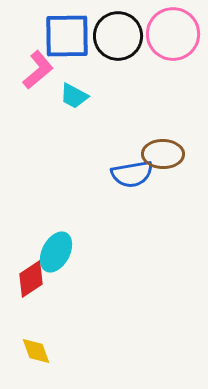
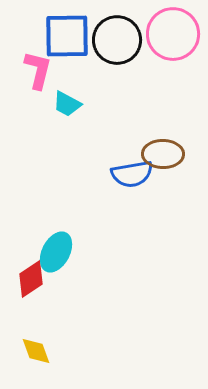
black circle: moved 1 px left, 4 px down
pink L-shape: rotated 36 degrees counterclockwise
cyan trapezoid: moved 7 px left, 8 px down
